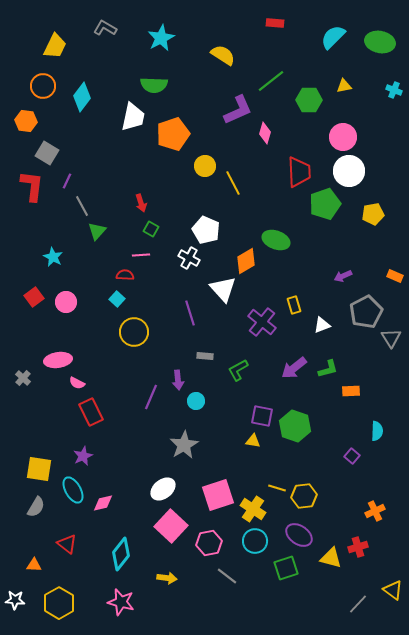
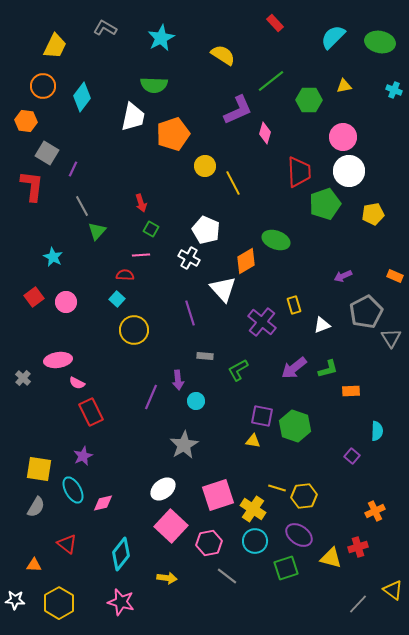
red rectangle at (275, 23): rotated 42 degrees clockwise
purple line at (67, 181): moved 6 px right, 12 px up
yellow circle at (134, 332): moved 2 px up
